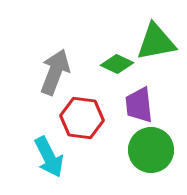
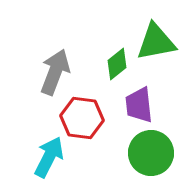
green diamond: rotated 64 degrees counterclockwise
green circle: moved 3 px down
cyan arrow: rotated 126 degrees counterclockwise
